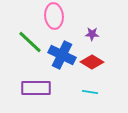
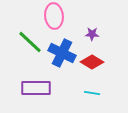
blue cross: moved 2 px up
cyan line: moved 2 px right, 1 px down
